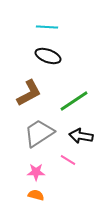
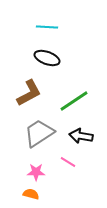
black ellipse: moved 1 px left, 2 px down
pink line: moved 2 px down
orange semicircle: moved 5 px left, 1 px up
